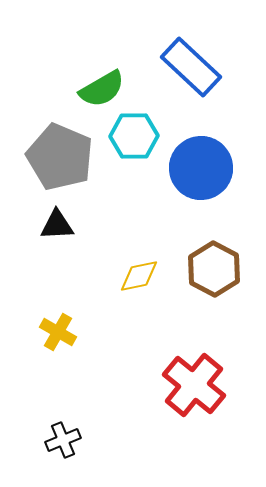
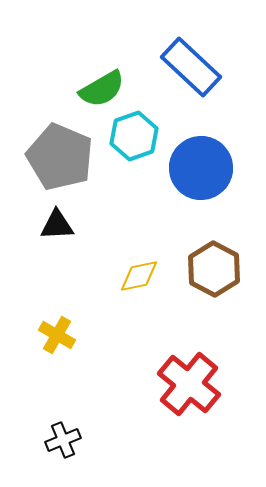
cyan hexagon: rotated 18 degrees counterclockwise
yellow cross: moved 1 px left, 3 px down
red cross: moved 5 px left, 1 px up
